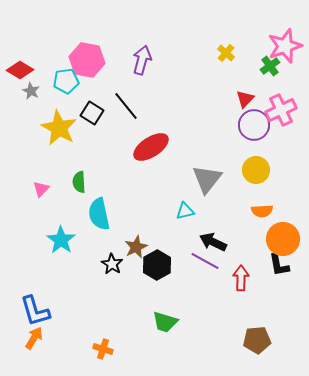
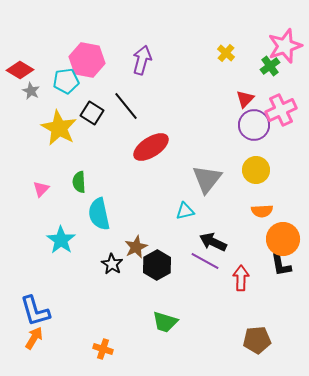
black L-shape: moved 2 px right
